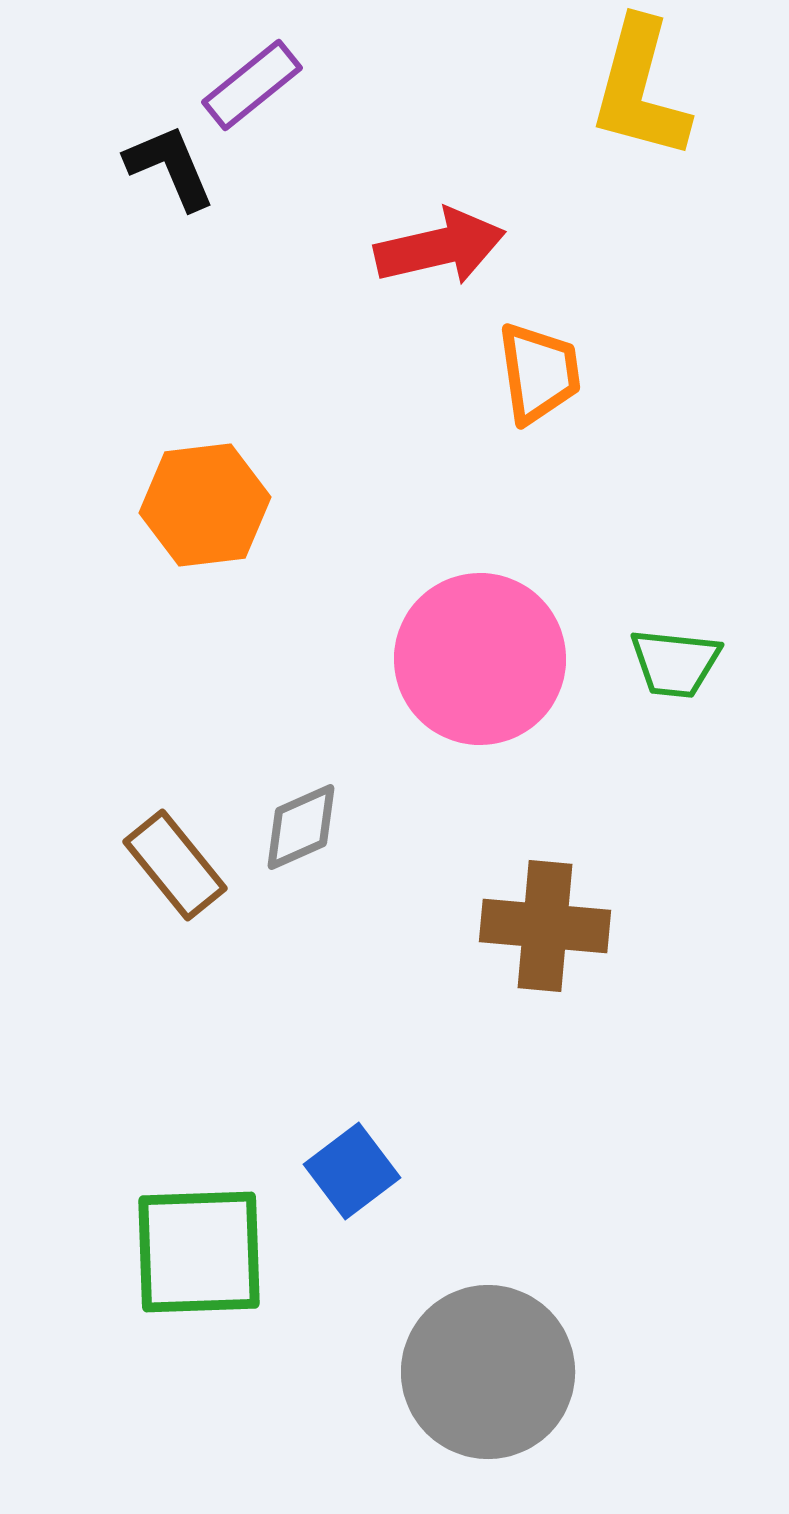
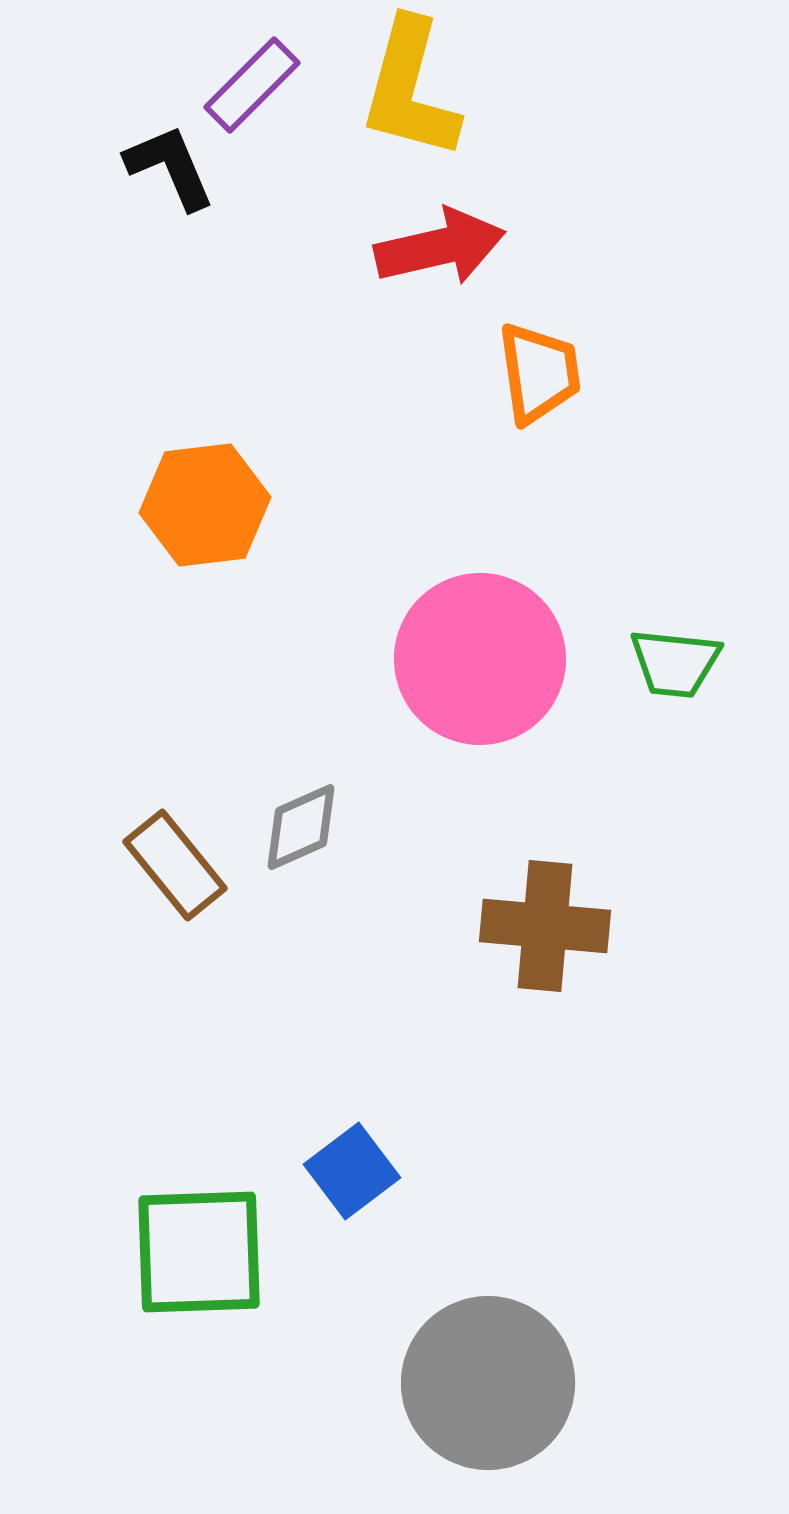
purple rectangle: rotated 6 degrees counterclockwise
yellow L-shape: moved 230 px left
gray circle: moved 11 px down
